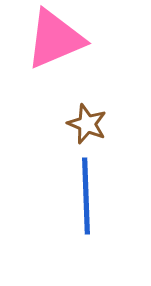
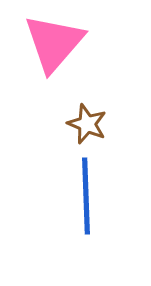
pink triangle: moved 1 px left, 4 px down; rotated 26 degrees counterclockwise
